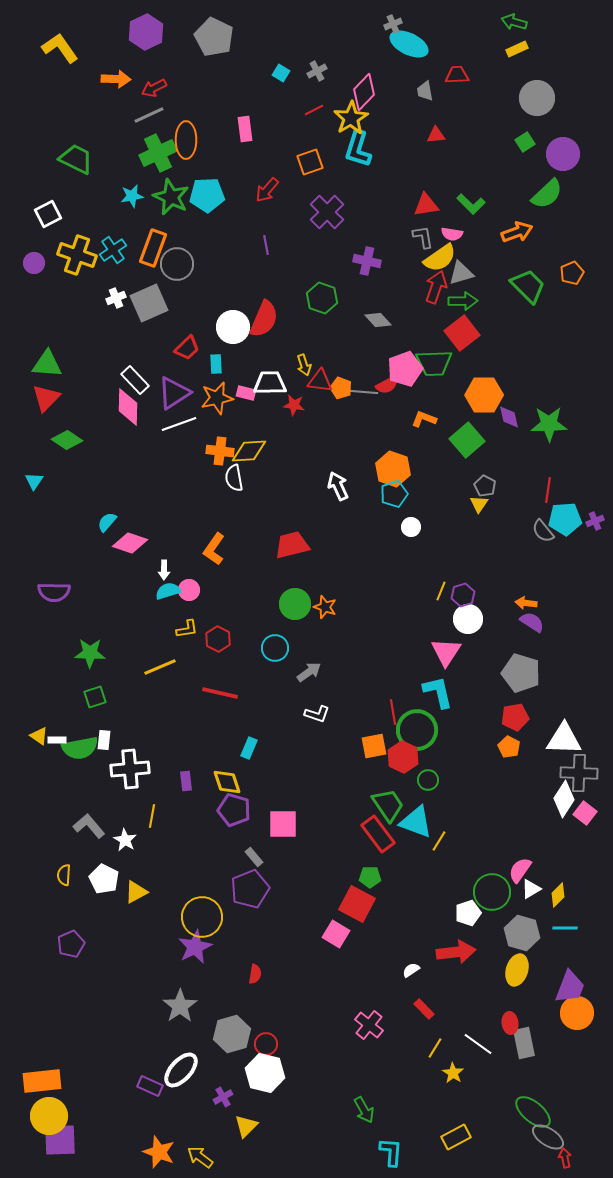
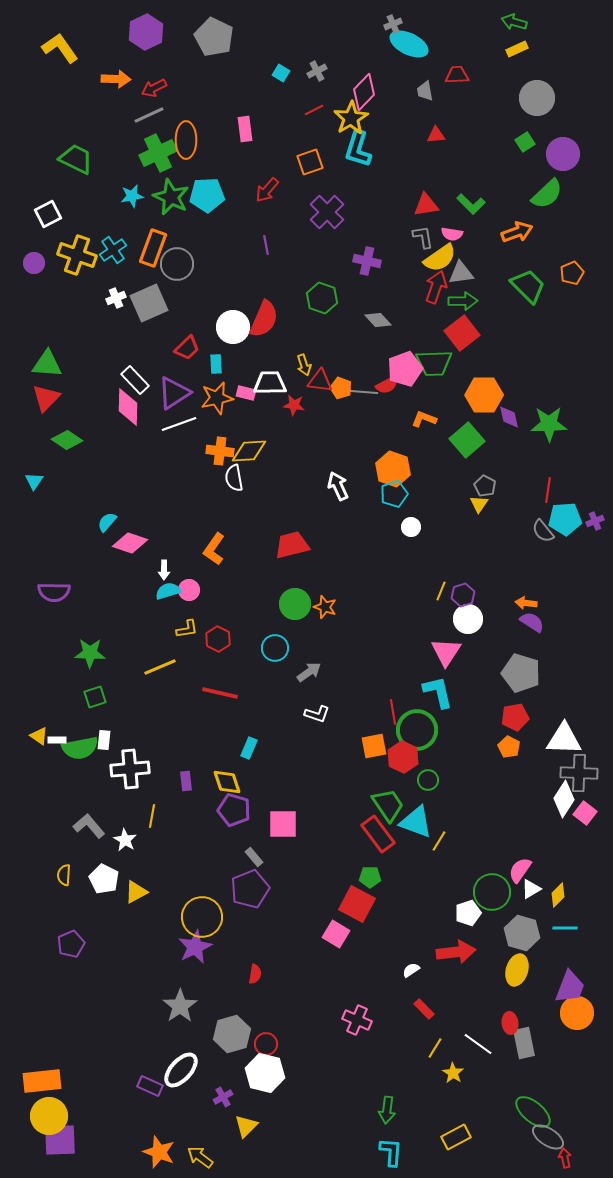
gray triangle at (461, 273): rotated 8 degrees clockwise
pink cross at (369, 1025): moved 12 px left, 5 px up; rotated 16 degrees counterclockwise
green arrow at (364, 1110): moved 23 px right; rotated 36 degrees clockwise
